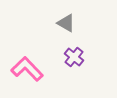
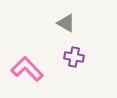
purple cross: rotated 30 degrees counterclockwise
